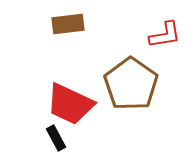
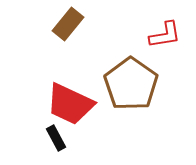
brown rectangle: rotated 44 degrees counterclockwise
